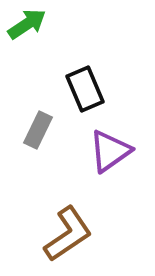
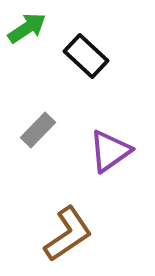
green arrow: moved 4 px down
black rectangle: moved 1 px right, 33 px up; rotated 24 degrees counterclockwise
gray rectangle: rotated 18 degrees clockwise
